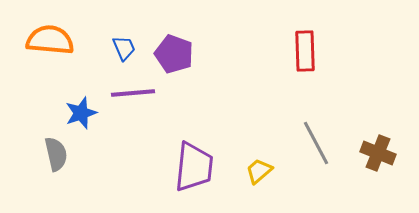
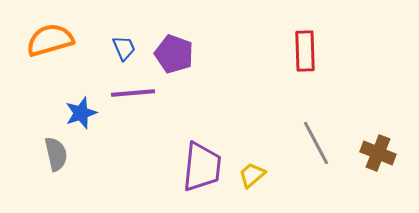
orange semicircle: rotated 21 degrees counterclockwise
purple trapezoid: moved 8 px right
yellow trapezoid: moved 7 px left, 4 px down
